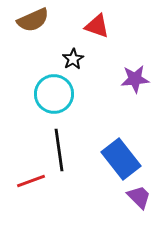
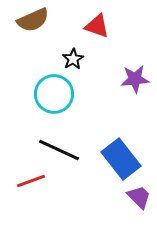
black line: rotated 57 degrees counterclockwise
